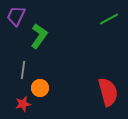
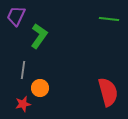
green line: rotated 36 degrees clockwise
